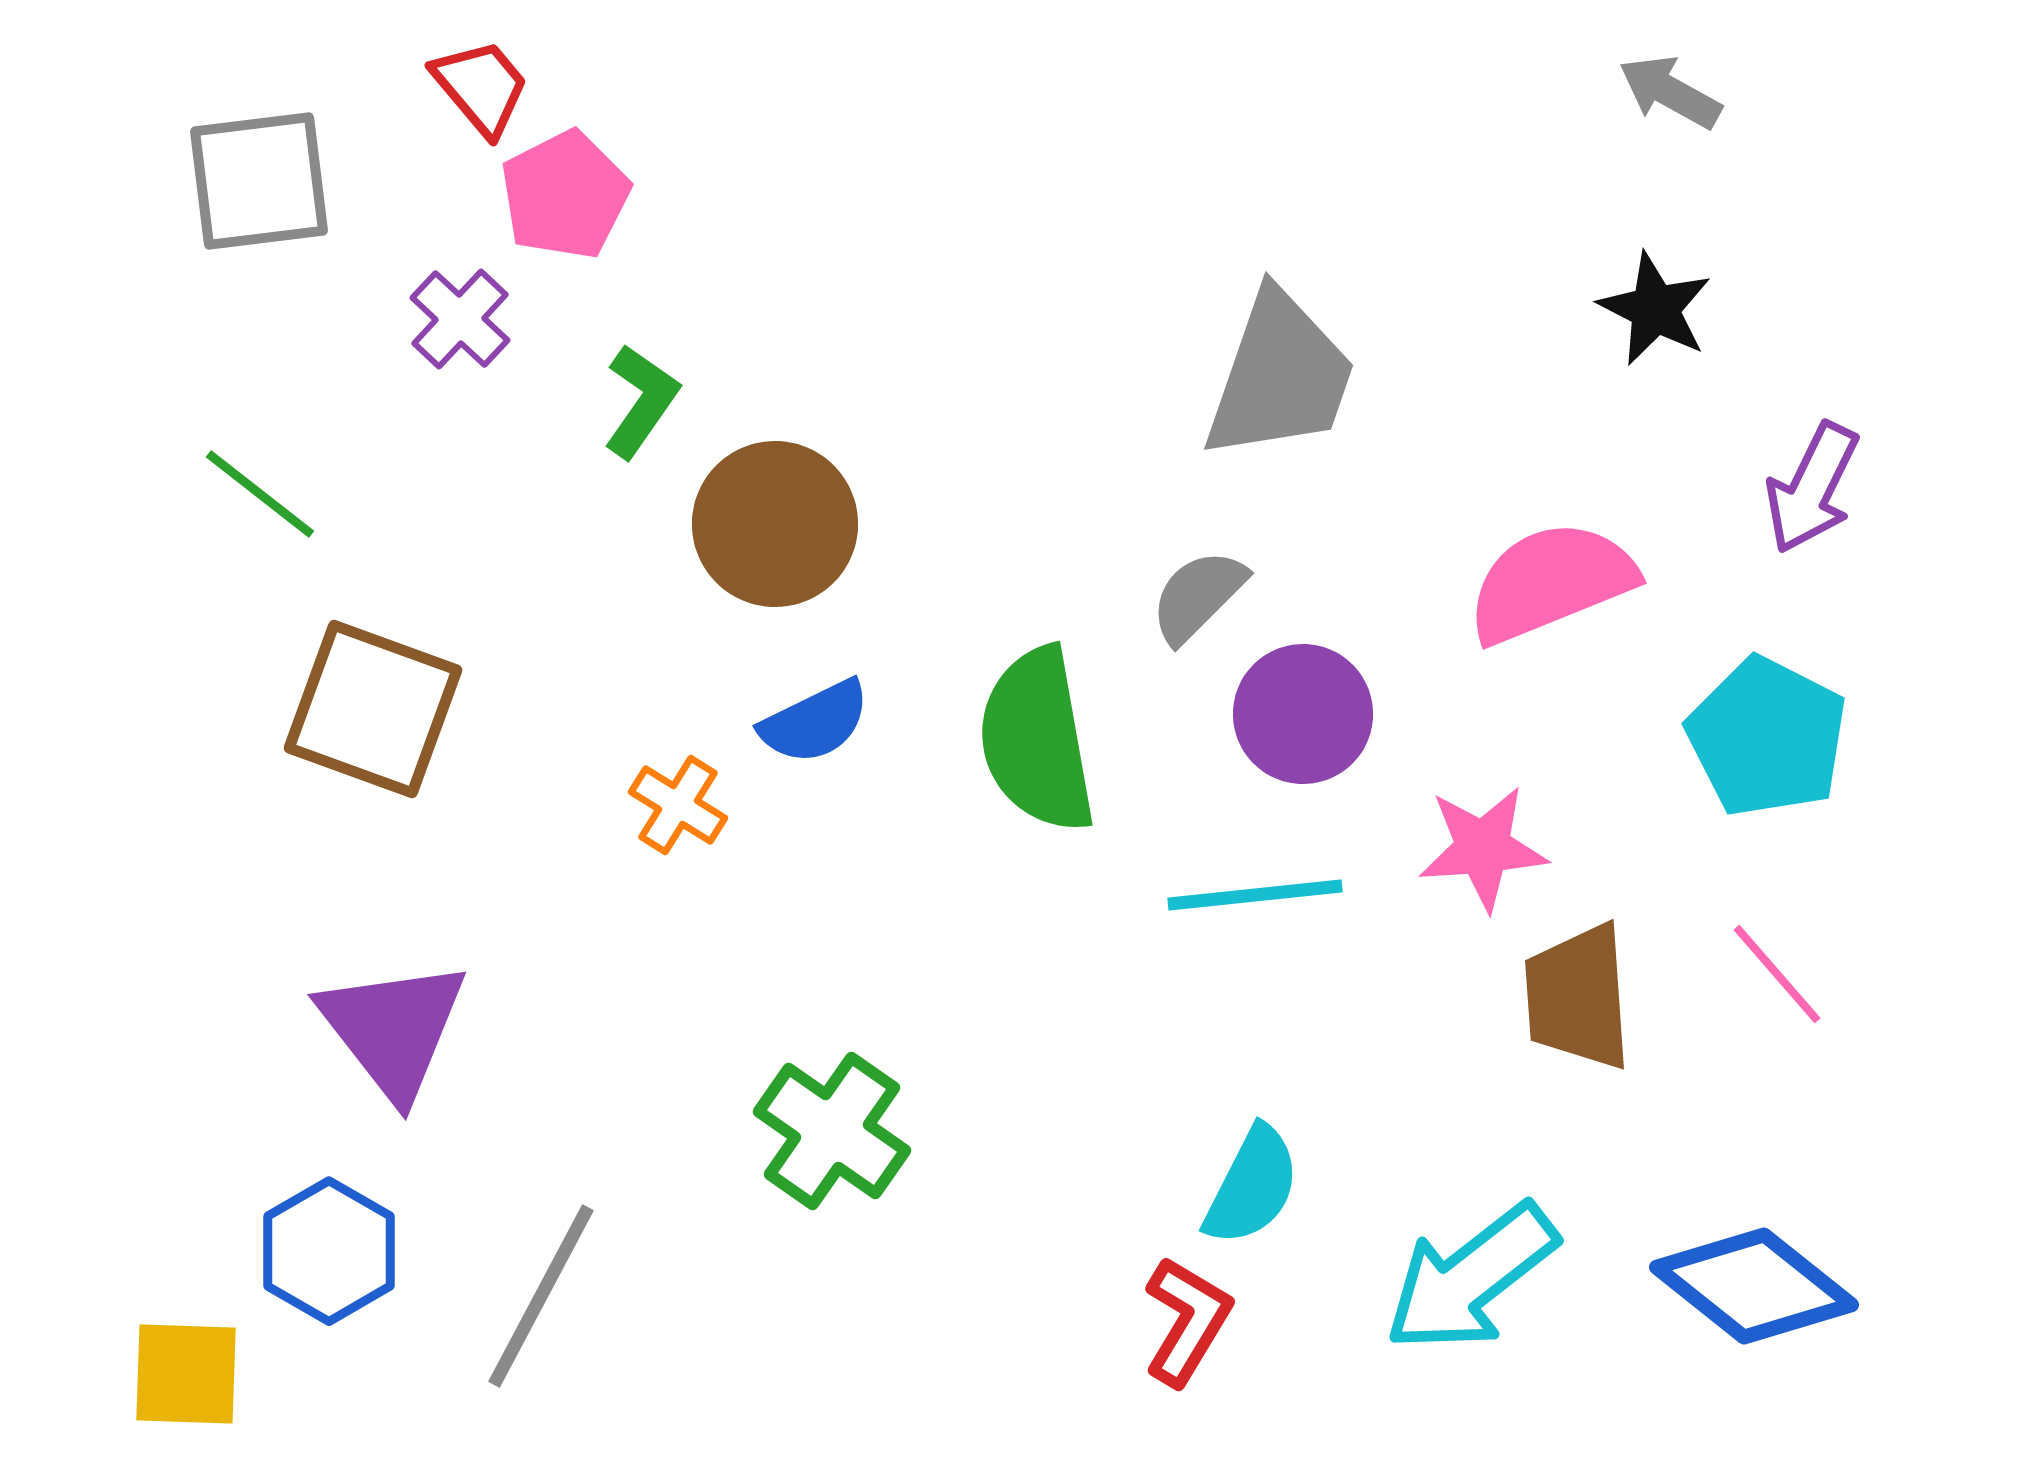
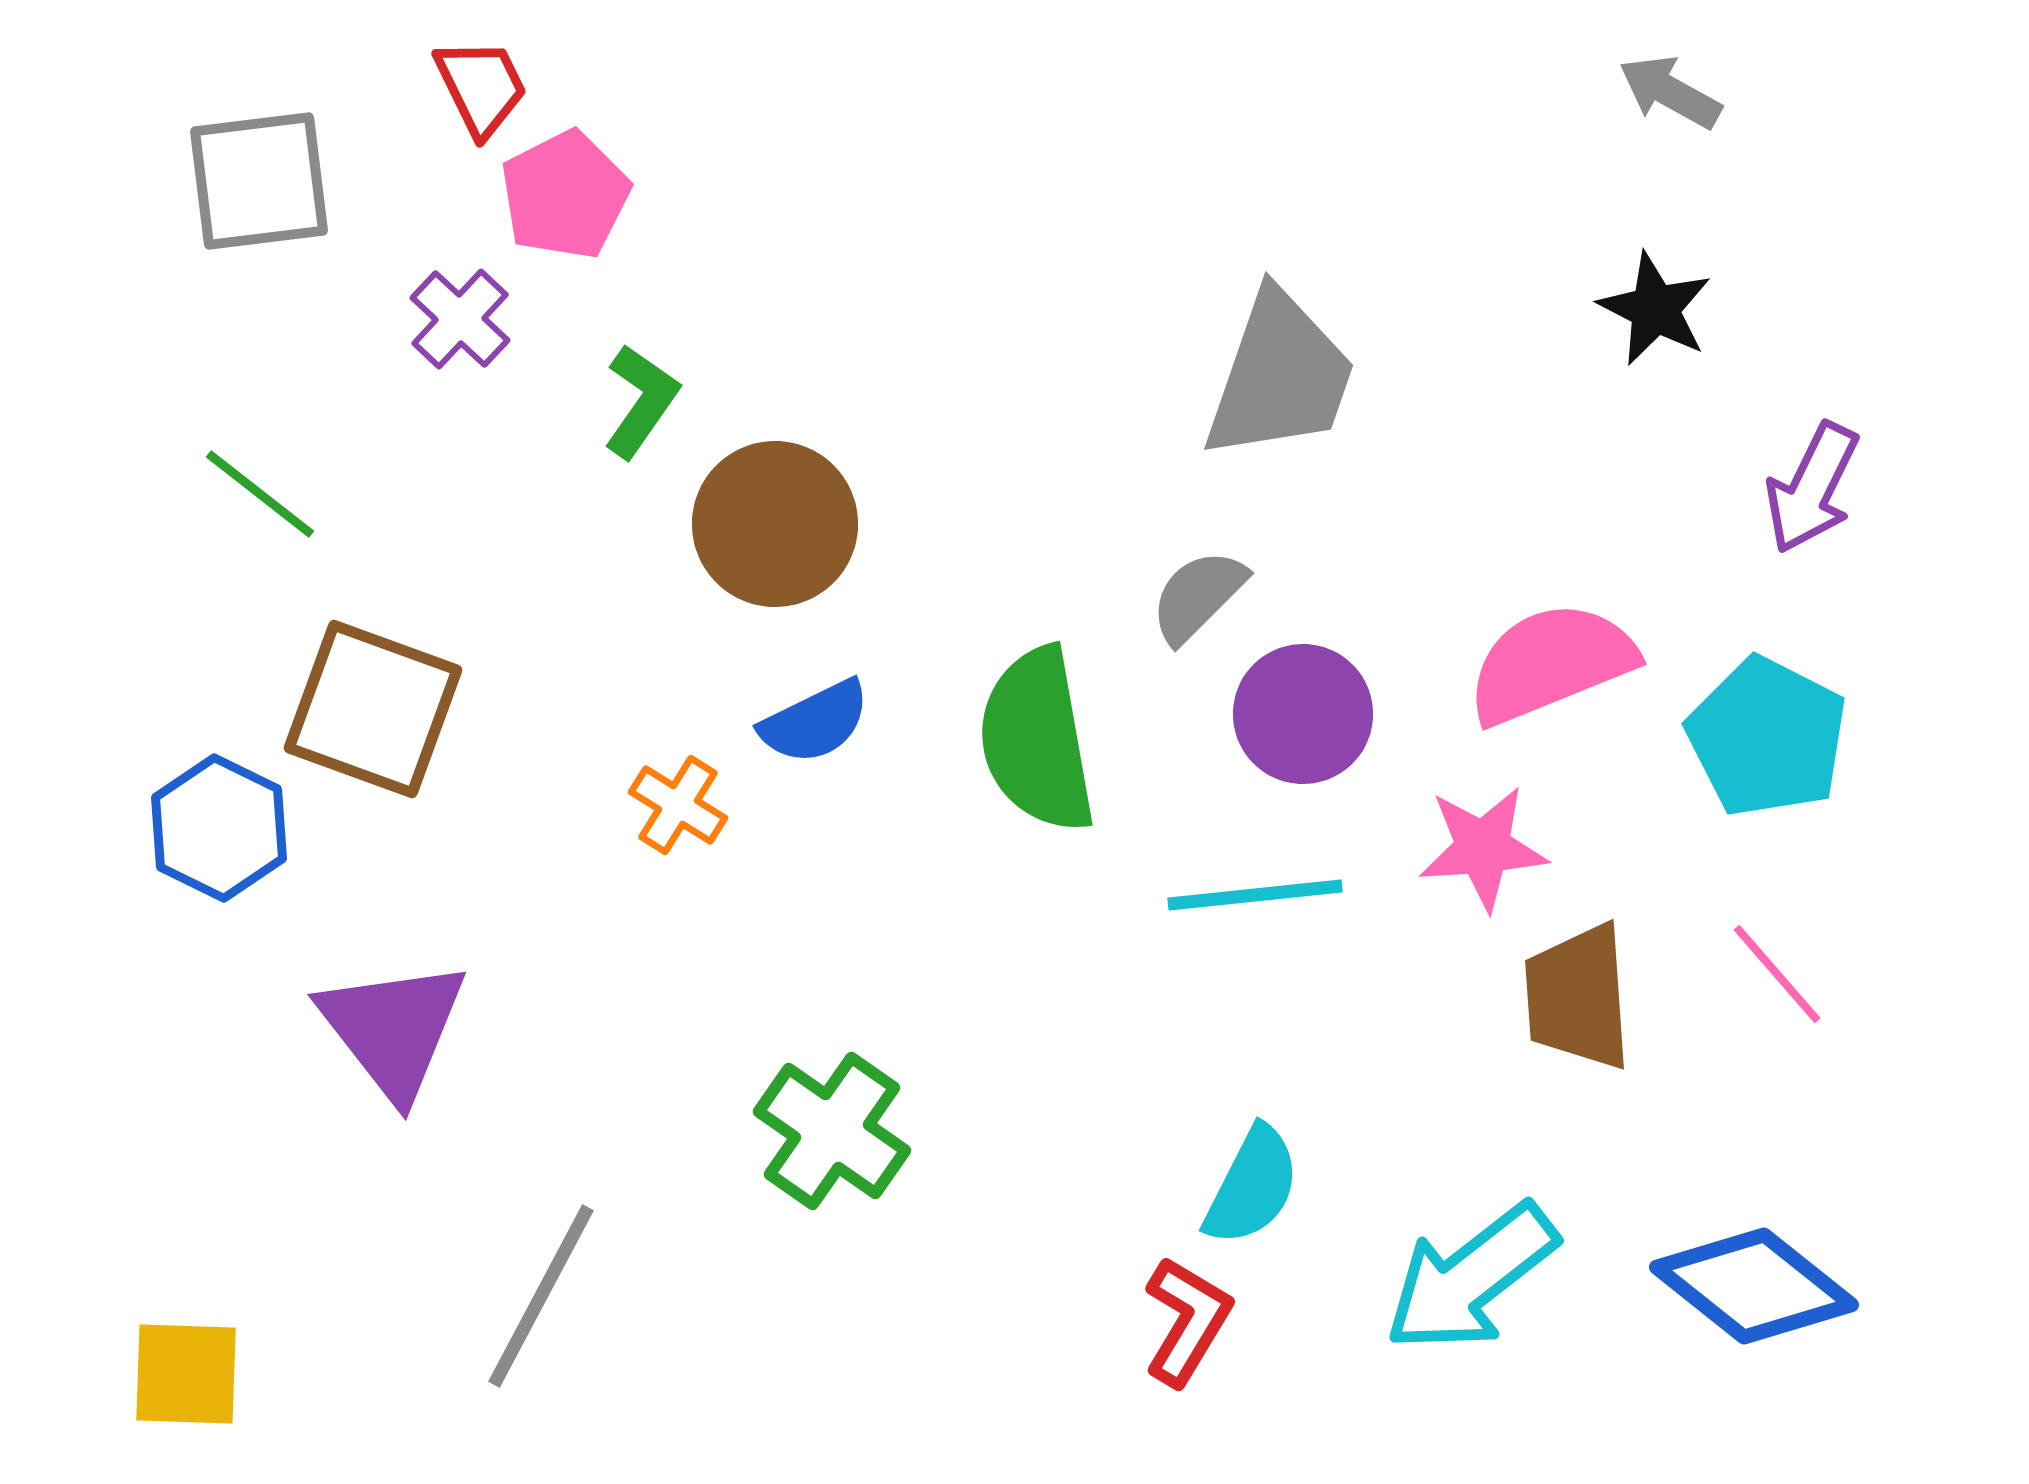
red trapezoid: rotated 14 degrees clockwise
pink semicircle: moved 81 px down
blue hexagon: moved 110 px left, 423 px up; rotated 4 degrees counterclockwise
